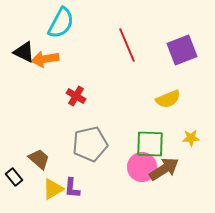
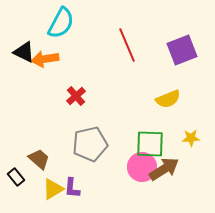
red cross: rotated 18 degrees clockwise
black rectangle: moved 2 px right
